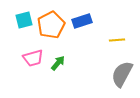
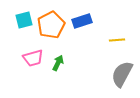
green arrow: rotated 14 degrees counterclockwise
